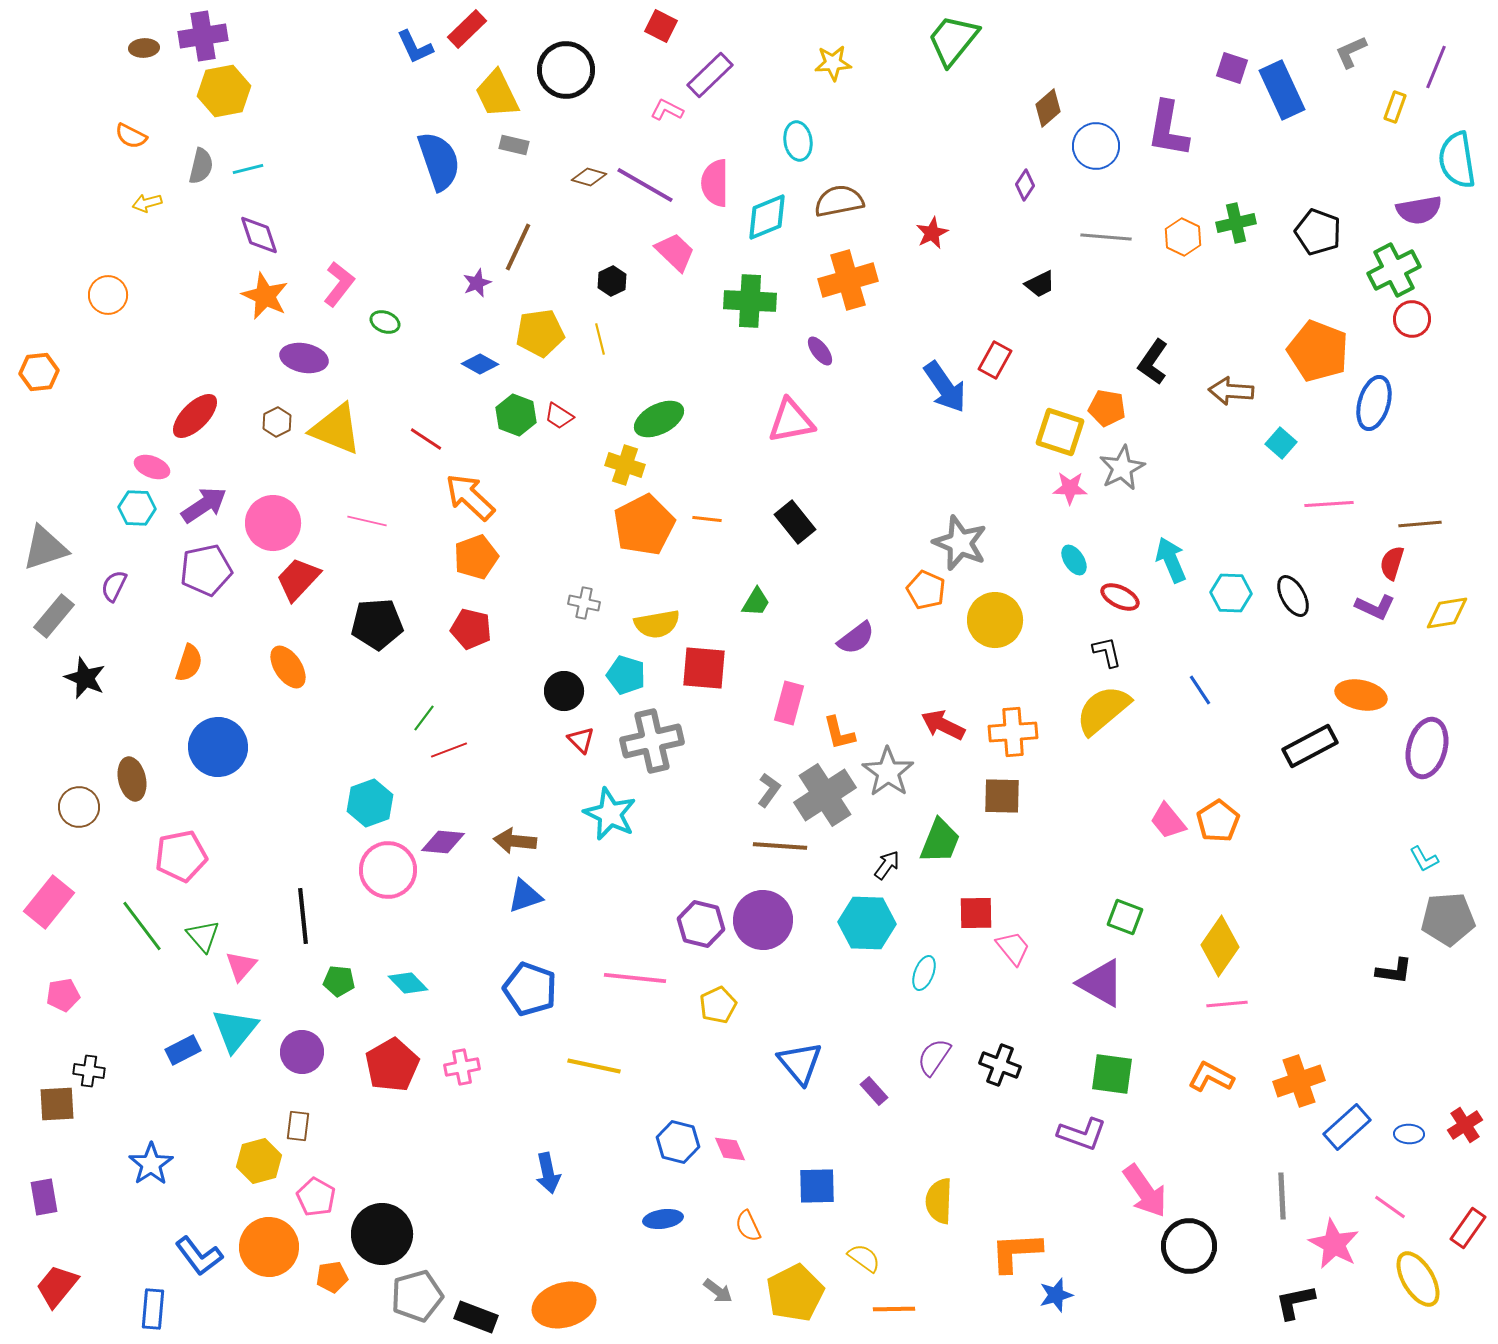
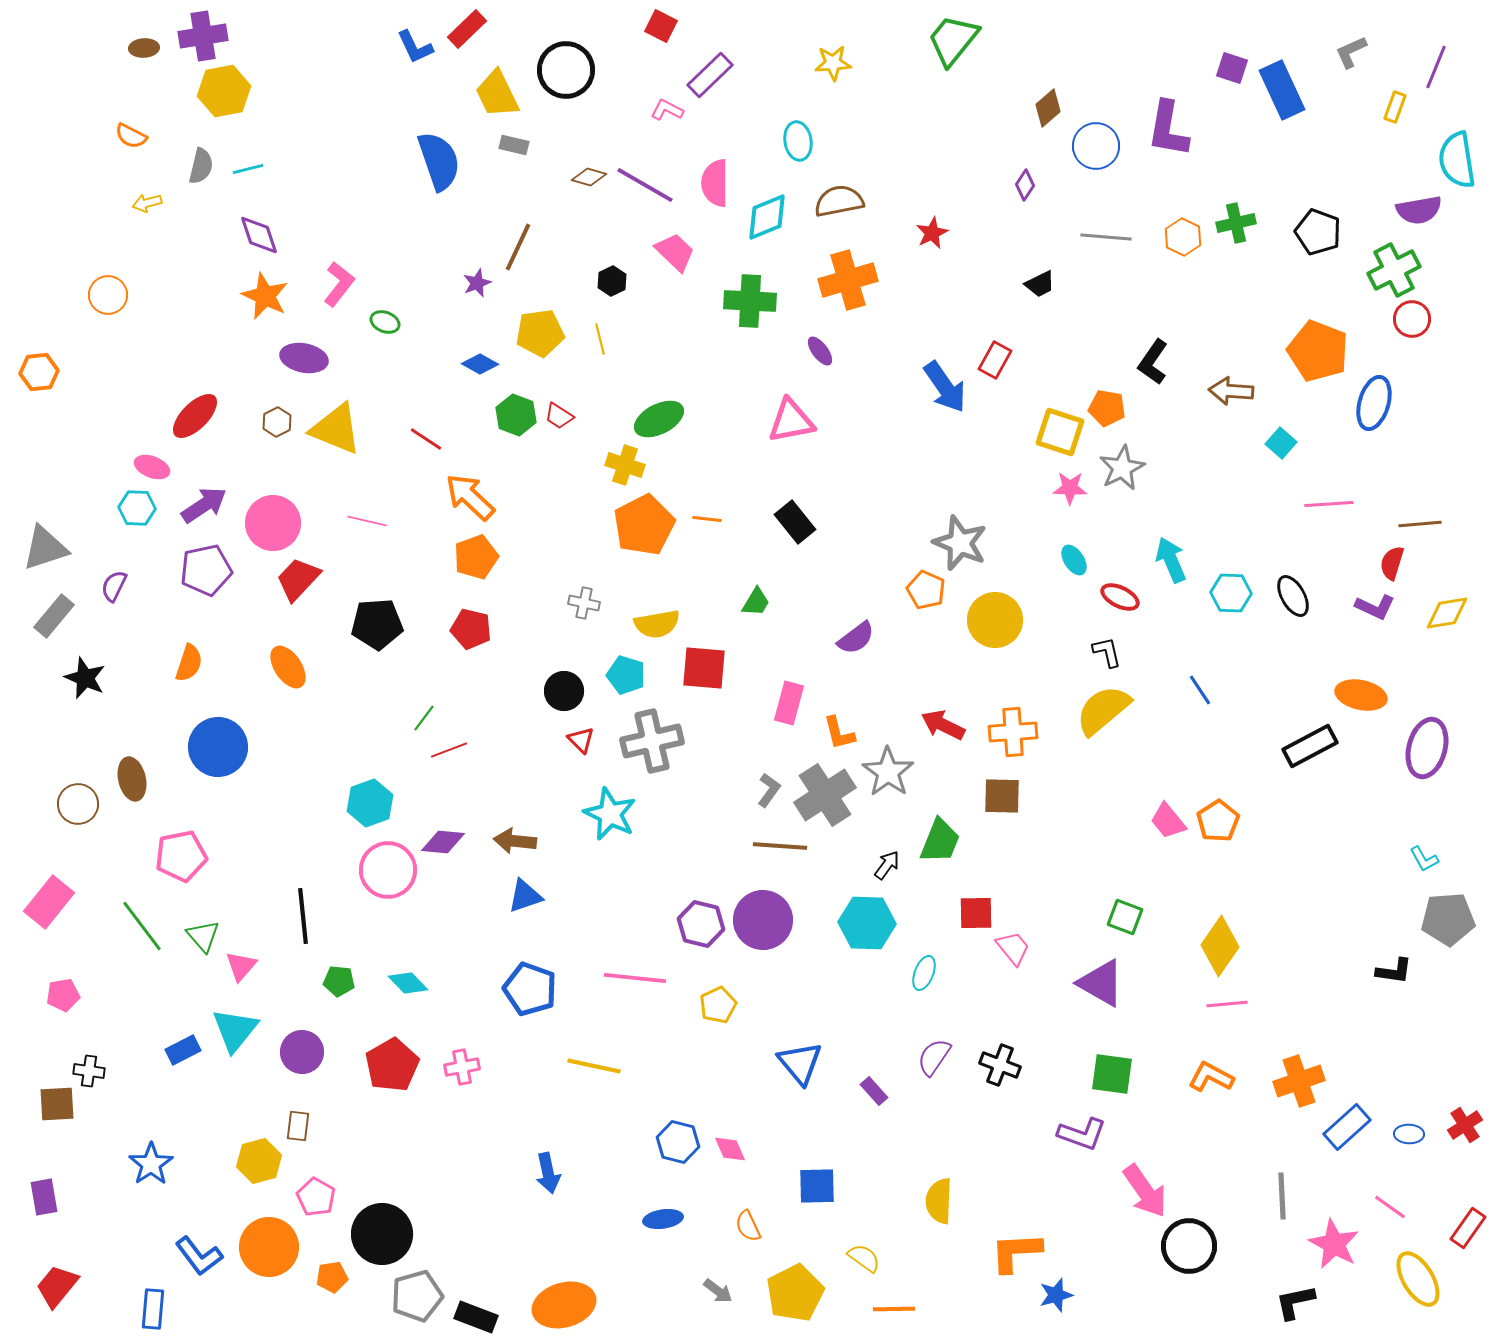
brown circle at (79, 807): moved 1 px left, 3 px up
